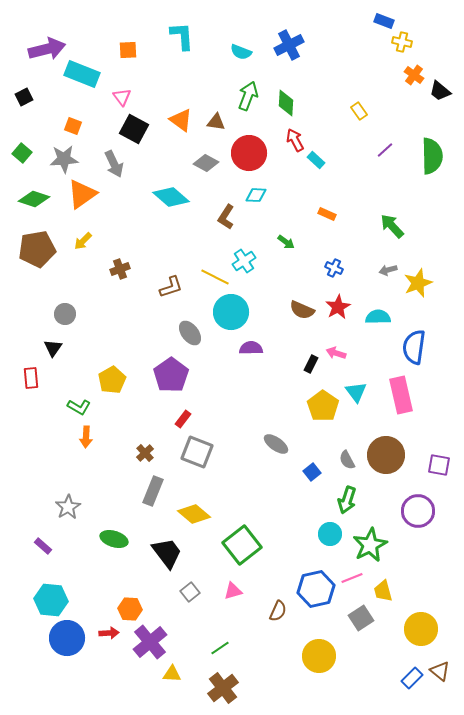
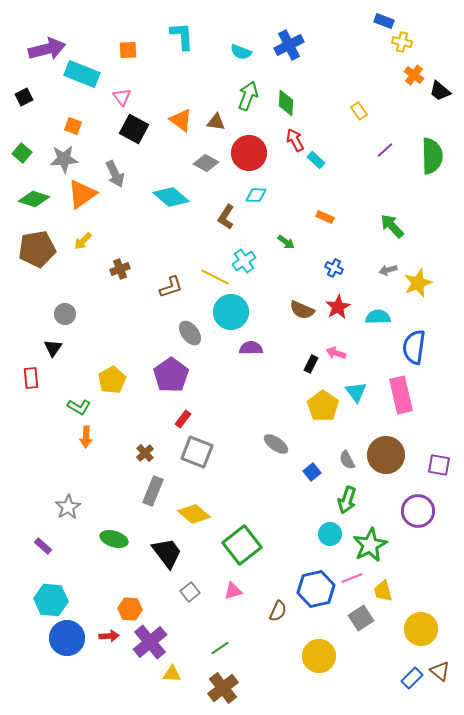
gray arrow at (114, 164): moved 1 px right, 10 px down
orange rectangle at (327, 214): moved 2 px left, 3 px down
red arrow at (109, 633): moved 3 px down
